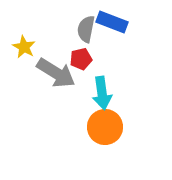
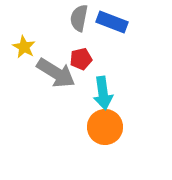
gray semicircle: moved 7 px left, 11 px up
cyan arrow: moved 1 px right
